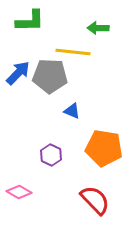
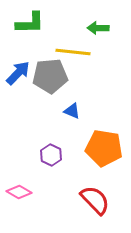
green L-shape: moved 2 px down
gray pentagon: rotated 8 degrees counterclockwise
